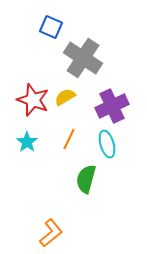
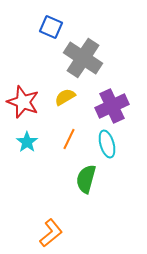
red star: moved 10 px left, 2 px down
